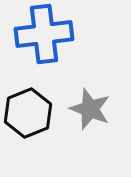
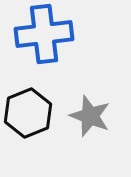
gray star: moved 7 px down
